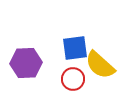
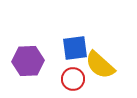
purple hexagon: moved 2 px right, 2 px up
